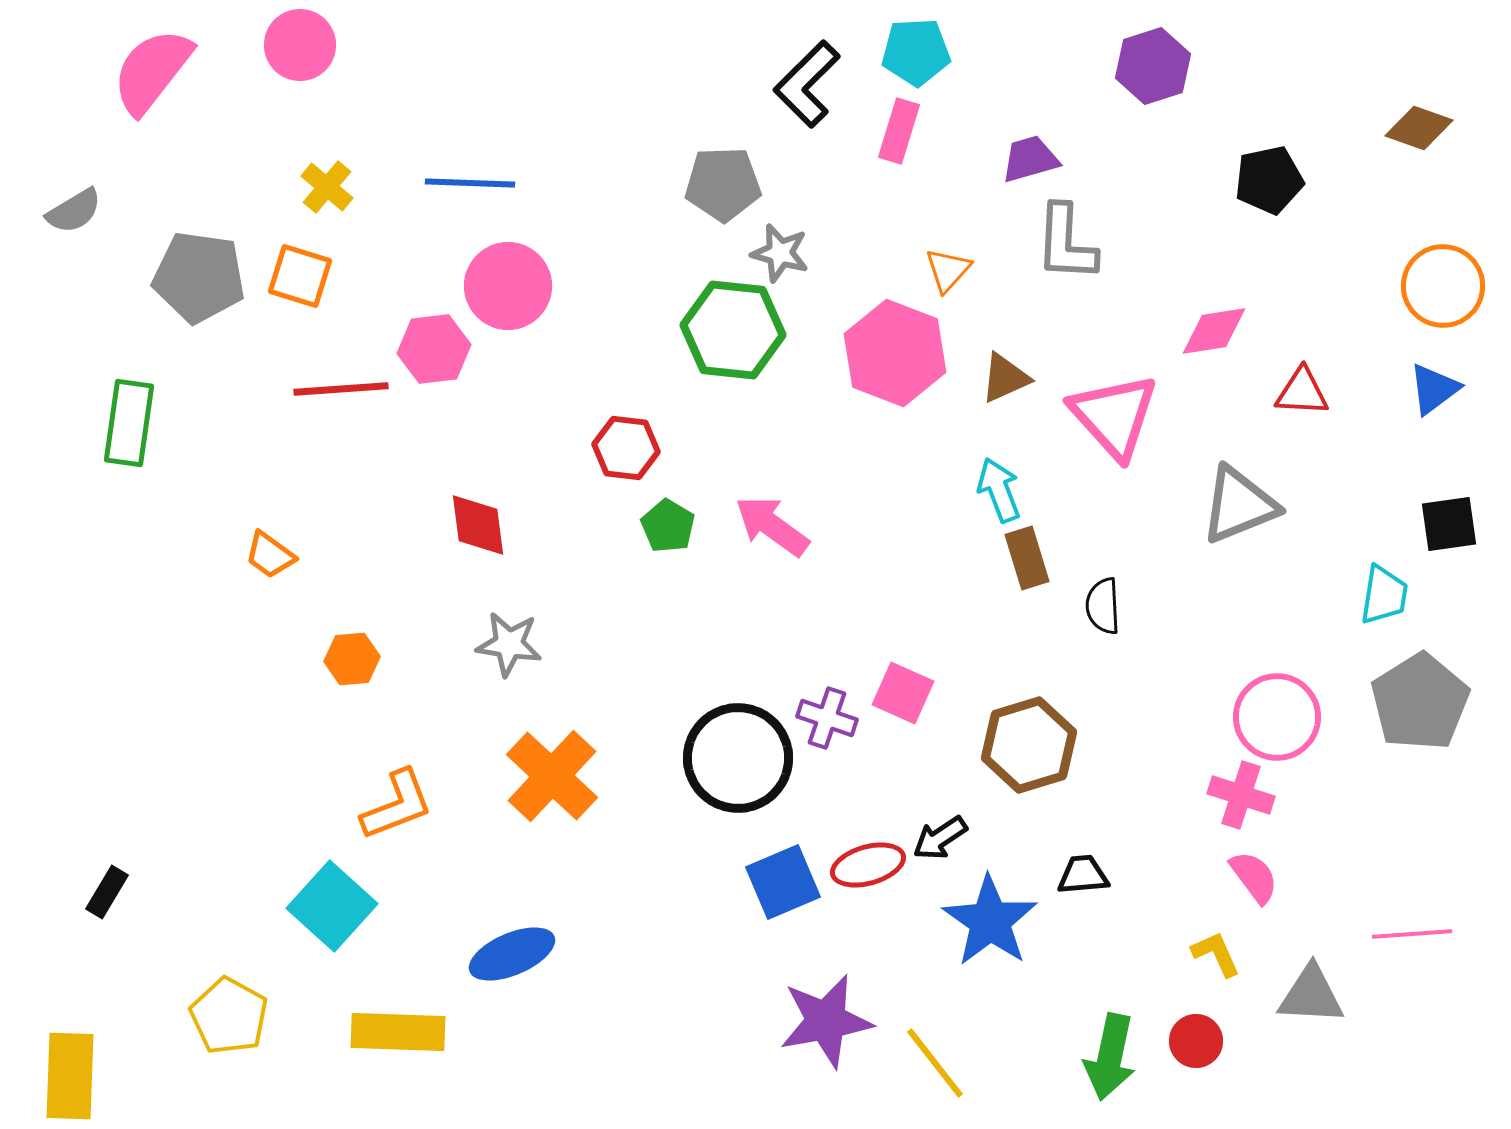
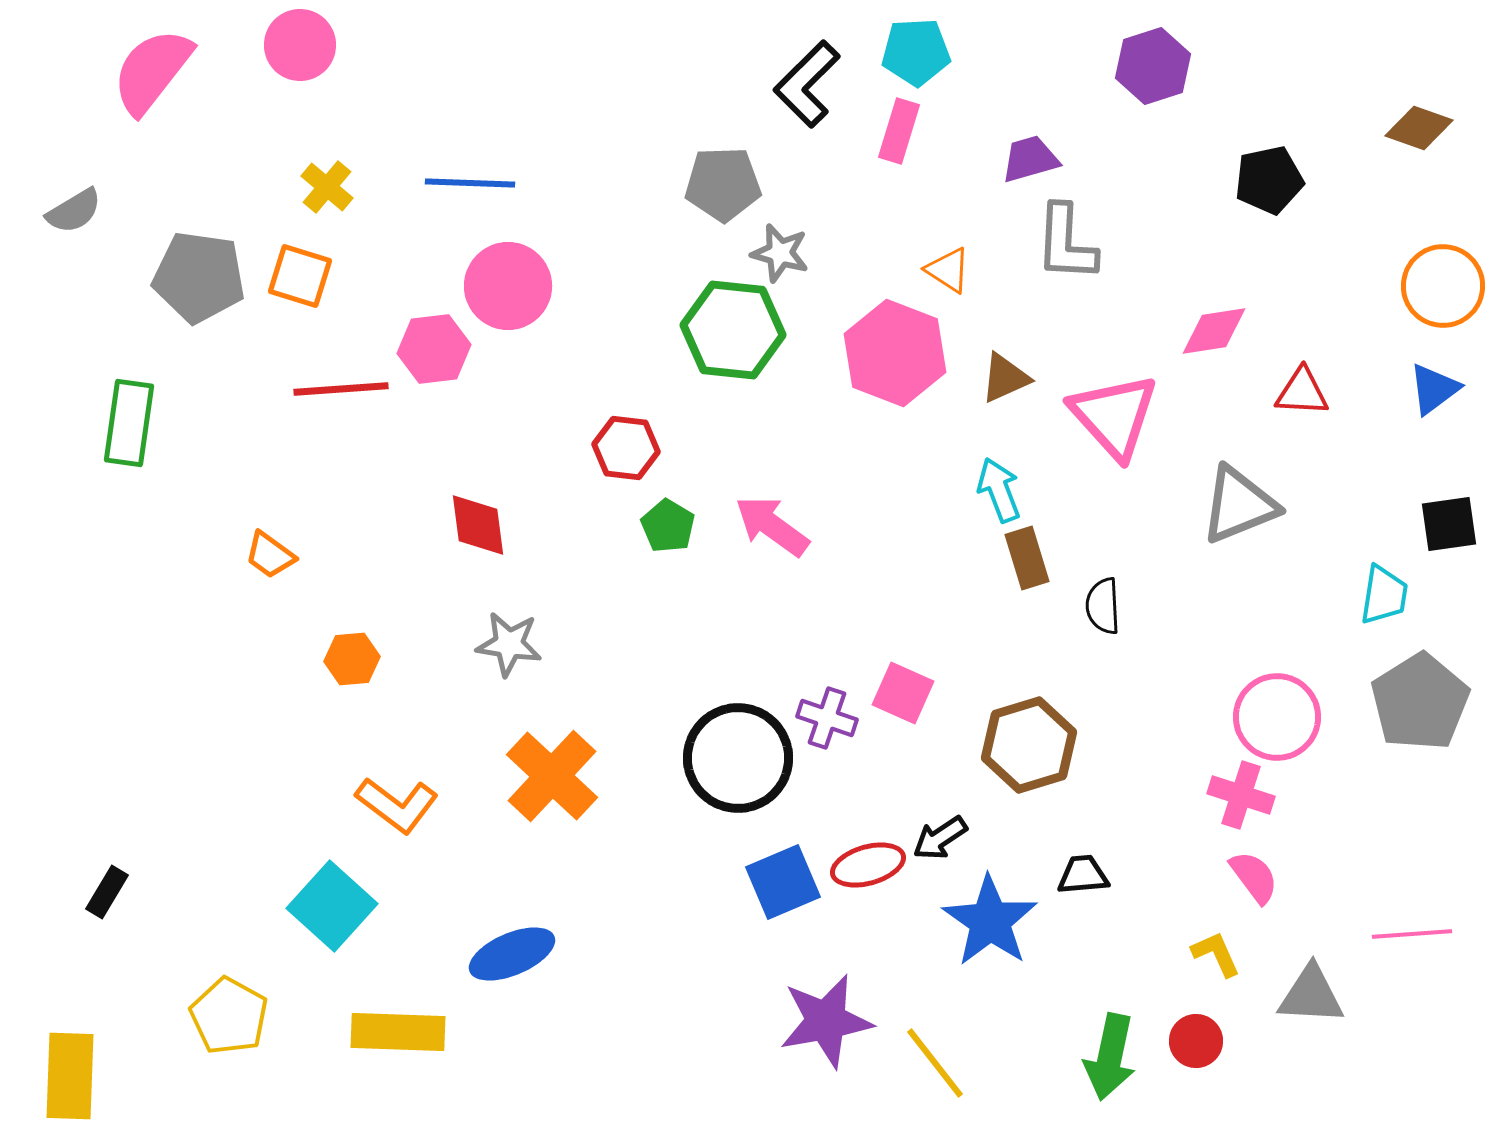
orange triangle at (948, 270): rotated 39 degrees counterclockwise
orange L-shape at (397, 805): rotated 58 degrees clockwise
